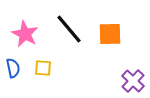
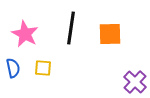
black line: moved 2 px right, 1 px up; rotated 48 degrees clockwise
purple cross: moved 2 px right, 1 px down
